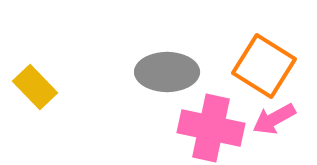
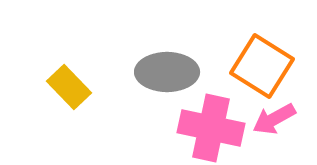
orange square: moved 2 px left
yellow rectangle: moved 34 px right
